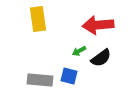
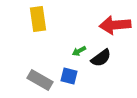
red arrow: moved 17 px right
gray rectangle: rotated 25 degrees clockwise
